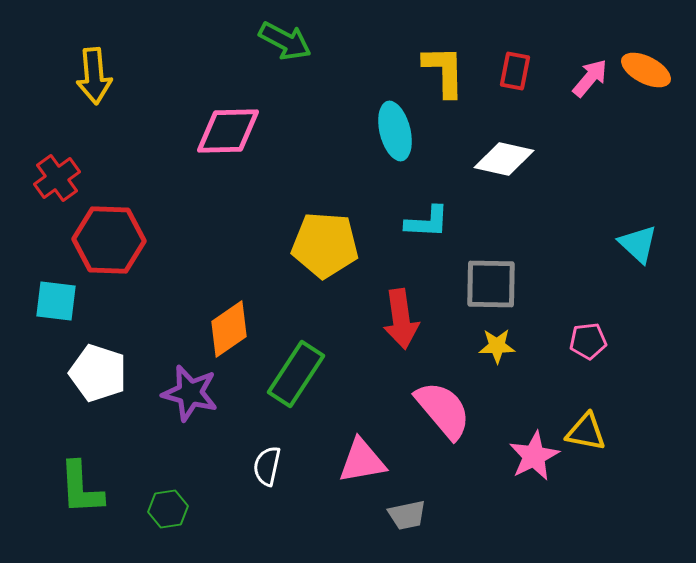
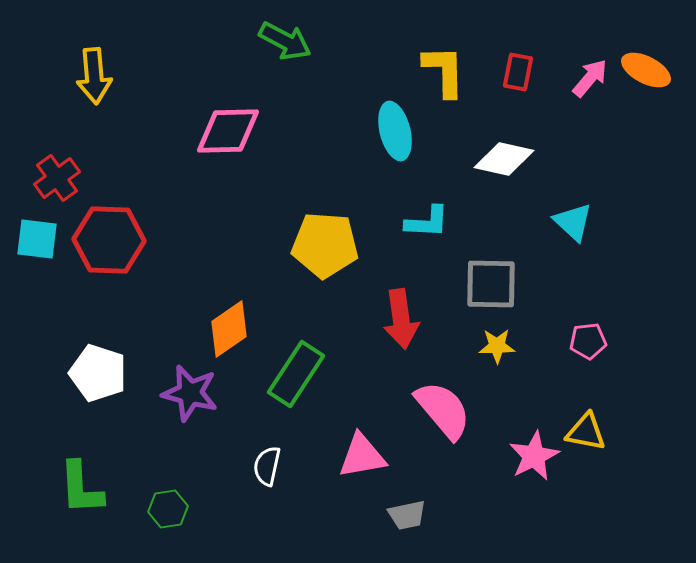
red rectangle: moved 3 px right, 1 px down
cyan triangle: moved 65 px left, 22 px up
cyan square: moved 19 px left, 62 px up
pink triangle: moved 5 px up
